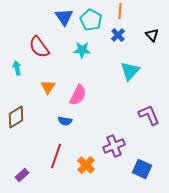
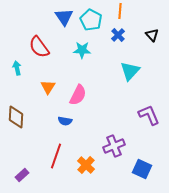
brown diamond: rotated 55 degrees counterclockwise
